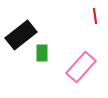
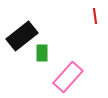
black rectangle: moved 1 px right, 1 px down
pink rectangle: moved 13 px left, 10 px down
